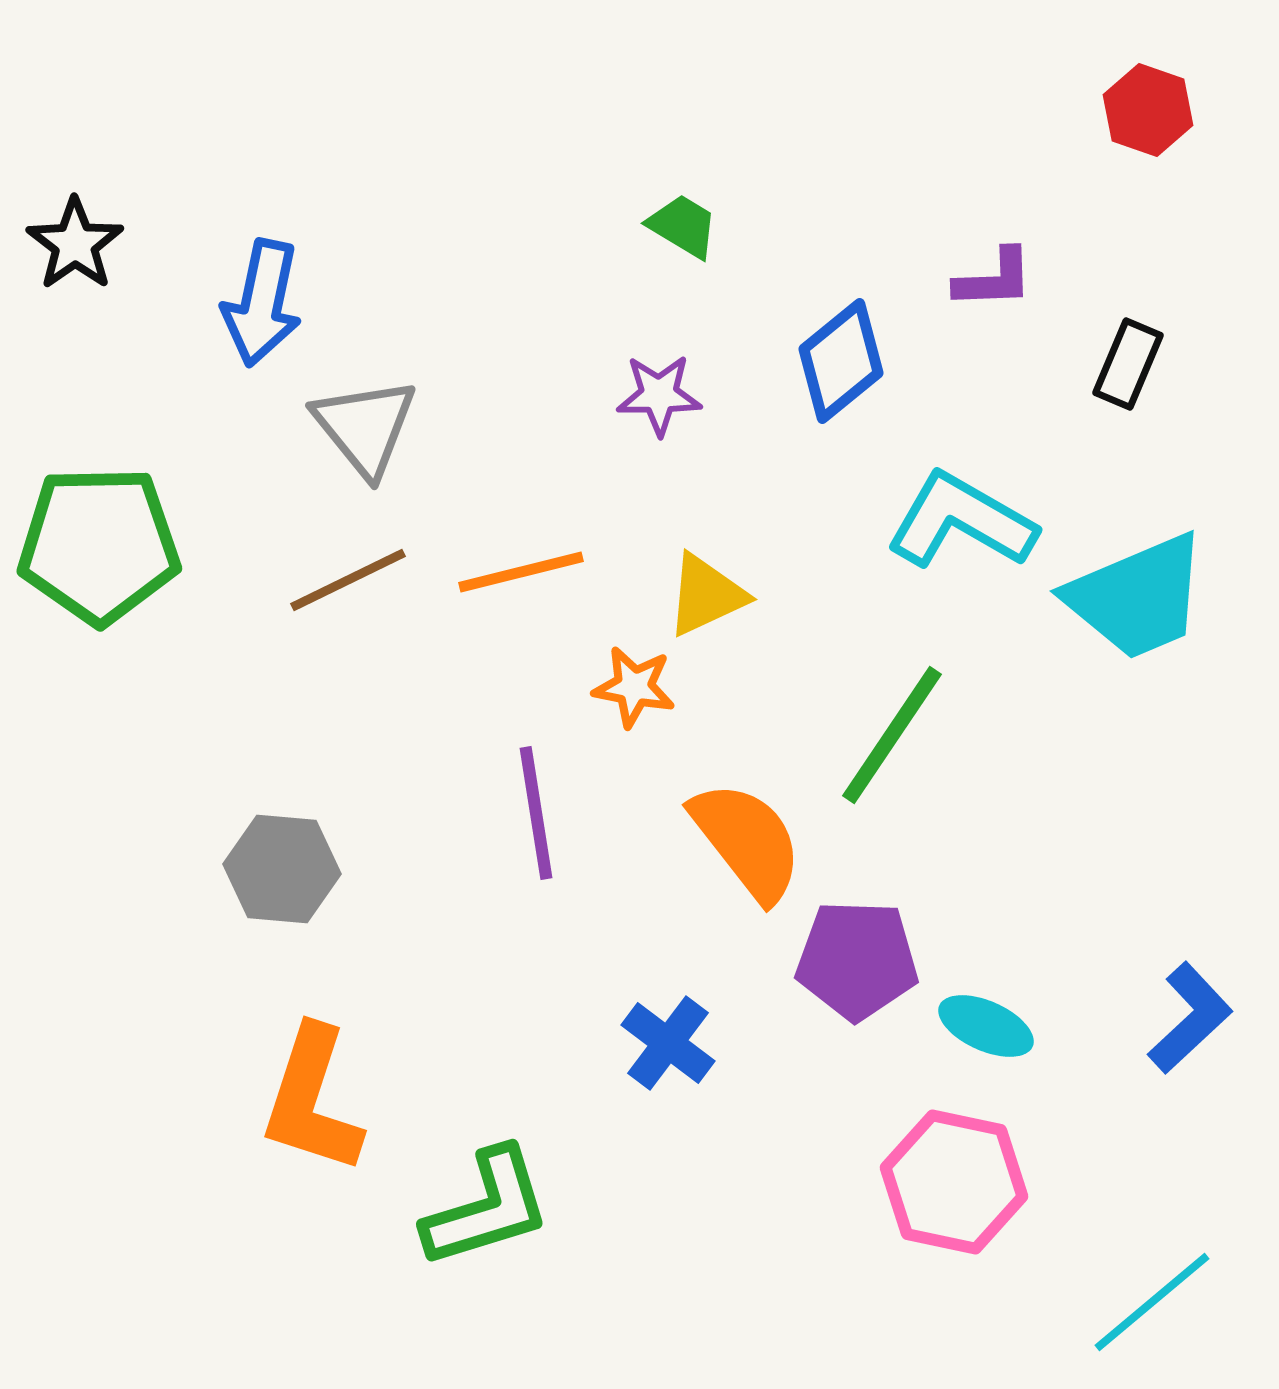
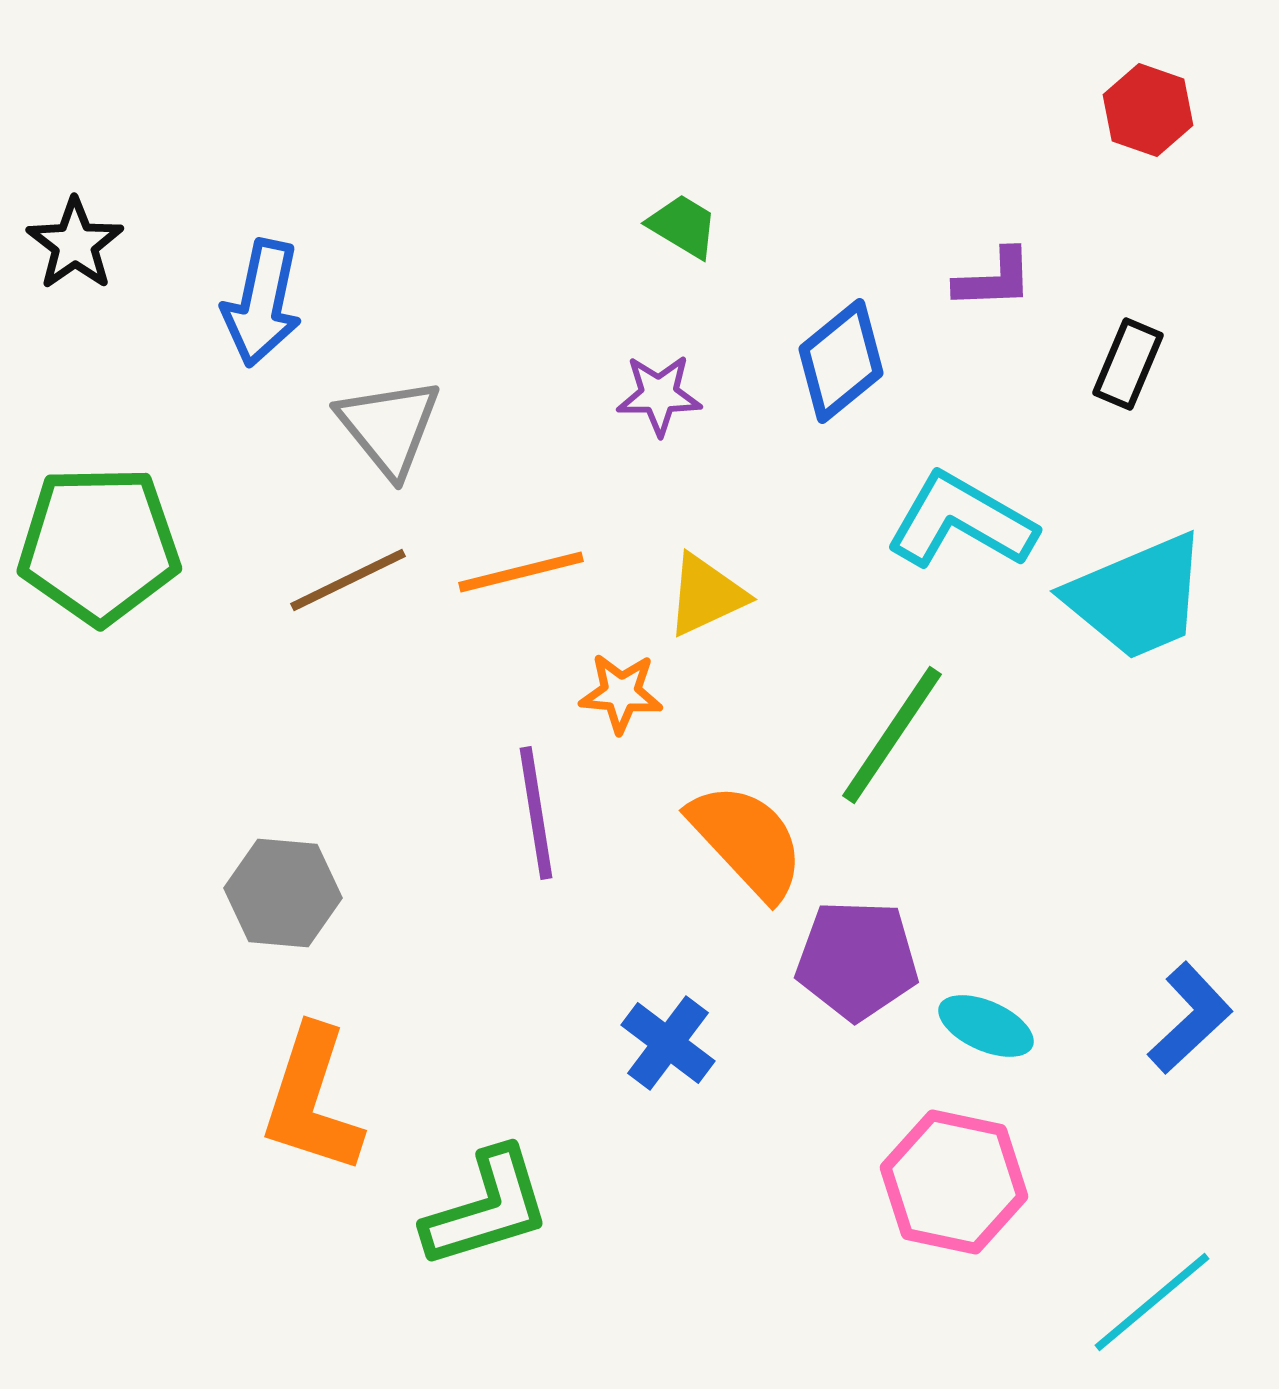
gray triangle: moved 24 px right
orange star: moved 13 px left, 6 px down; rotated 6 degrees counterclockwise
orange semicircle: rotated 5 degrees counterclockwise
gray hexagon: moved 1 px right, 24 px down
